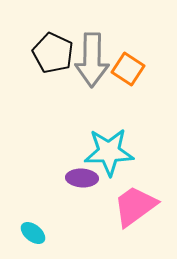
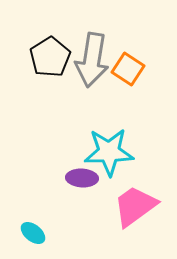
black pentagon: moved 3 px left, 4 px down; rotated 15 degrees clockwise
gray arrow: rotated 8 degrees clockwise
